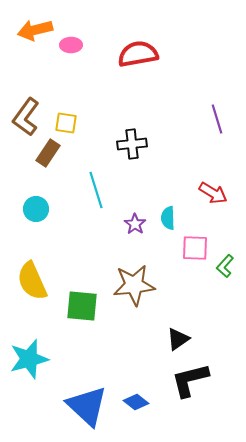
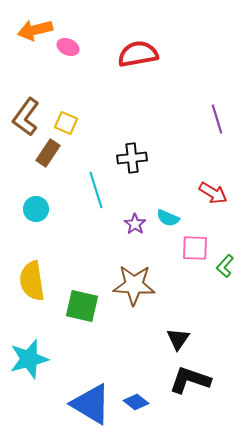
pink ellipse: moved 3 px left, 2 px down; rotated 25 degrees clockwise
yellow square: rotated 15 degrees clockwise
black cross: moved 14 px down
cyan semicircle: rotated 65 degrees counterclockwise
yellow semicircle: rotated 15 degrees clockwise
brown star: rotated 9 degrees clockwise
green square: rotated 8 degrees clockwise
black triangle: rotated 20 degrees counterclockwise
black L-shape: rotated 33 degrees clockwise
blue triangle: moved 4 px right, 2 px up; rotated 12 degrees counterclockwise
